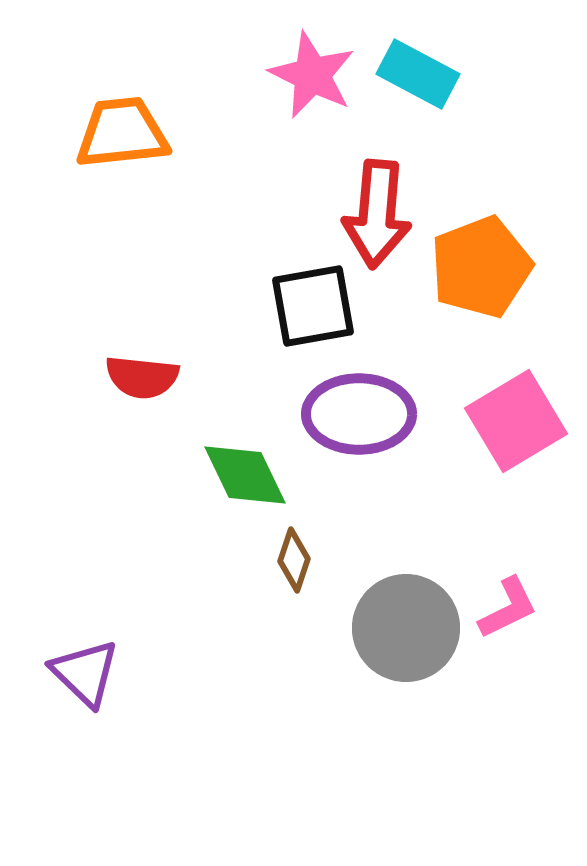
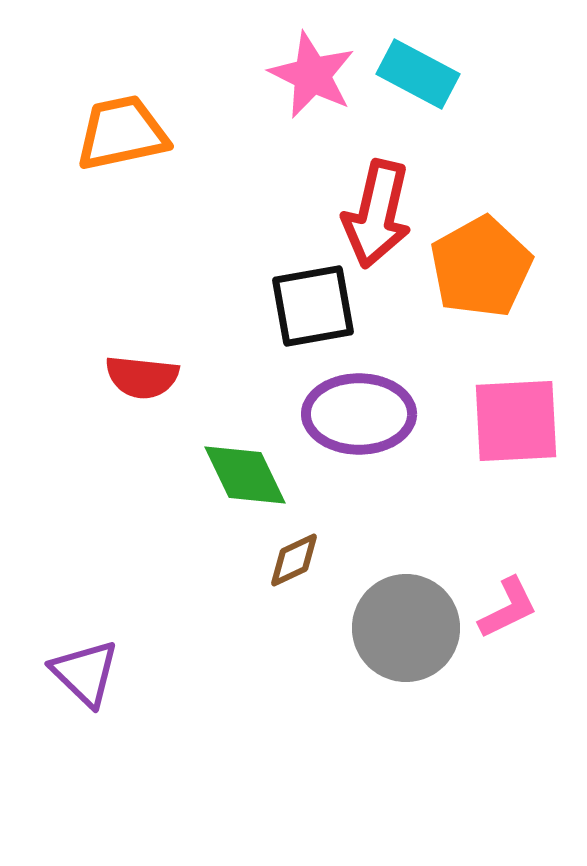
orange trapezoid: rotated 6 degrees counterclockwise
red arrow: rotated 8 degrees clockwise
orange pentagon: rotated 8 degrees counterclockwise
pink square: rotated 28 degrees clockwise
brown diamond: rotated 46 degrees clockwise
